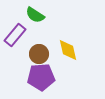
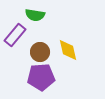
green semicircle: rotated 24 degrees counterclockwise
brown circle: moved 1 px right, 2 px up
